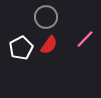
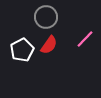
white pentagon: moved 1 px right, 2 px down
